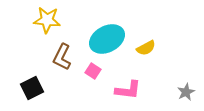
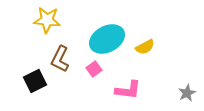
yellow semicircle: moved 1 px left, 1 px up
brown L-shape: moved 2 px left, 2 px down
pink square: moved 1 px right, 2 px up; rotated 21 degrees clockwise
black square: moved 3 px right, 7 px up
gray star: moved 1 px right, 1 px down
